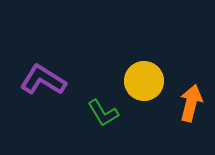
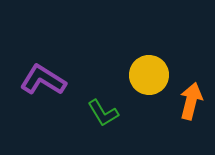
yellow circle: moved 5 px right, 6 px up
orange arrow: moved 2 px up
